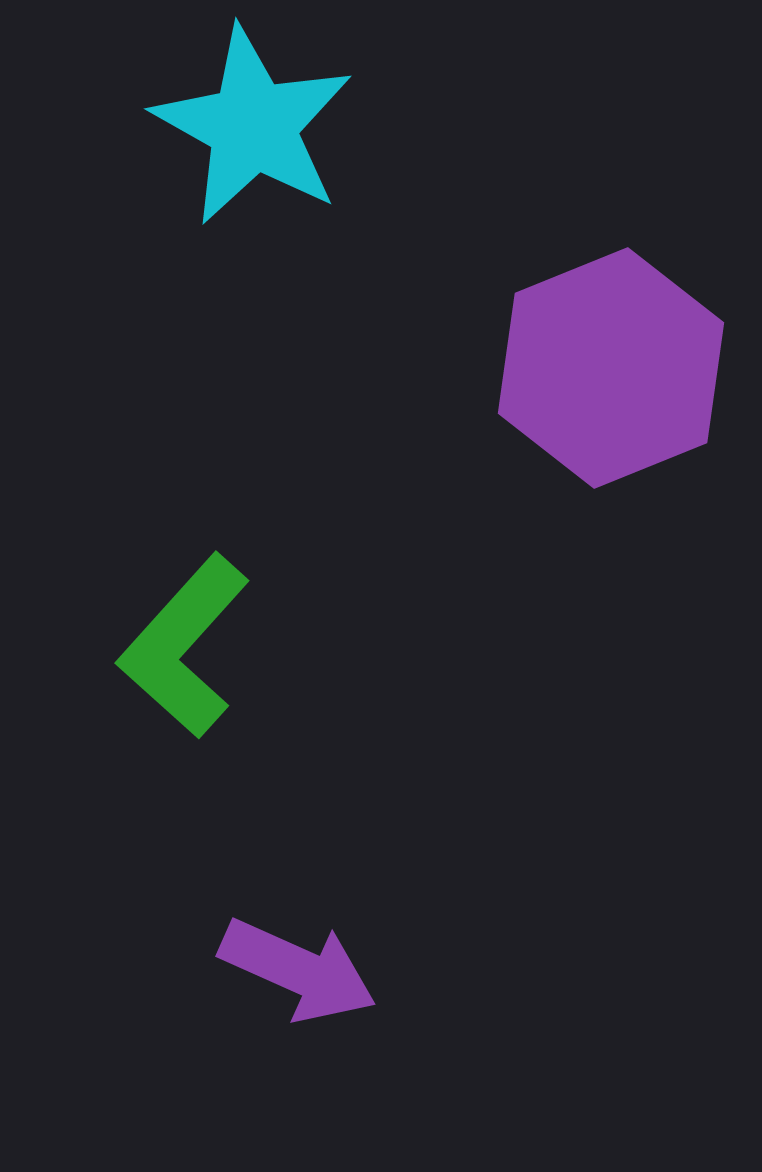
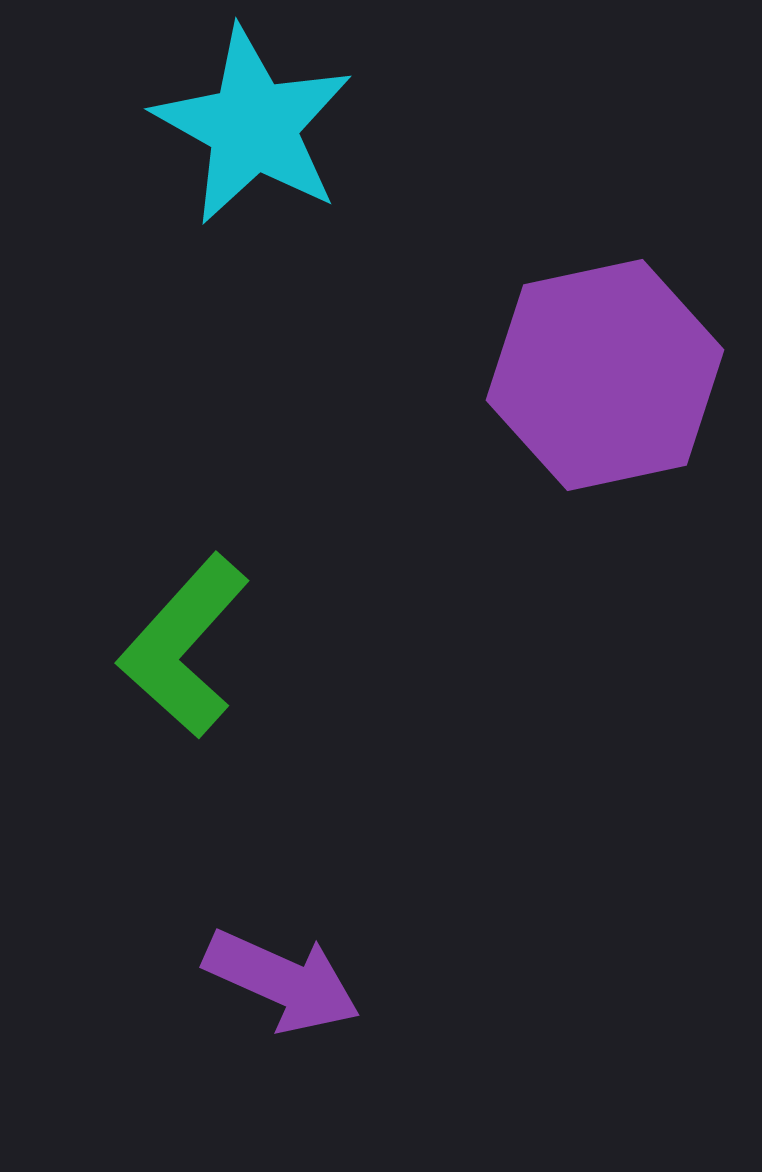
purple hexagon: moved 6 px left, 7 px down; rotated 10 degrees clockwise
purple arrow: moved 16 px left, 11 px down
